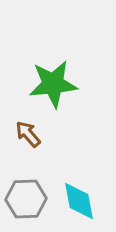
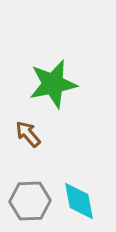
green star: rotated 6 degrees counterclockwise
gray hexagon: moved 4 px right, 2 px down
